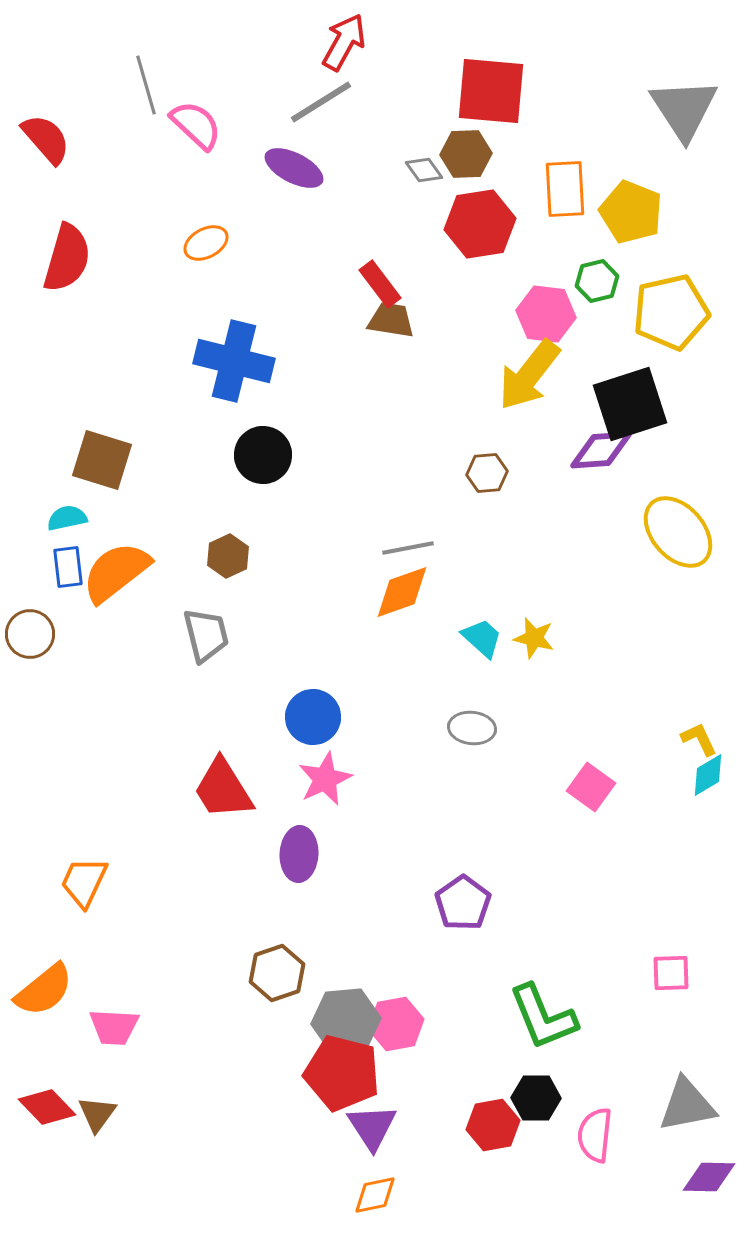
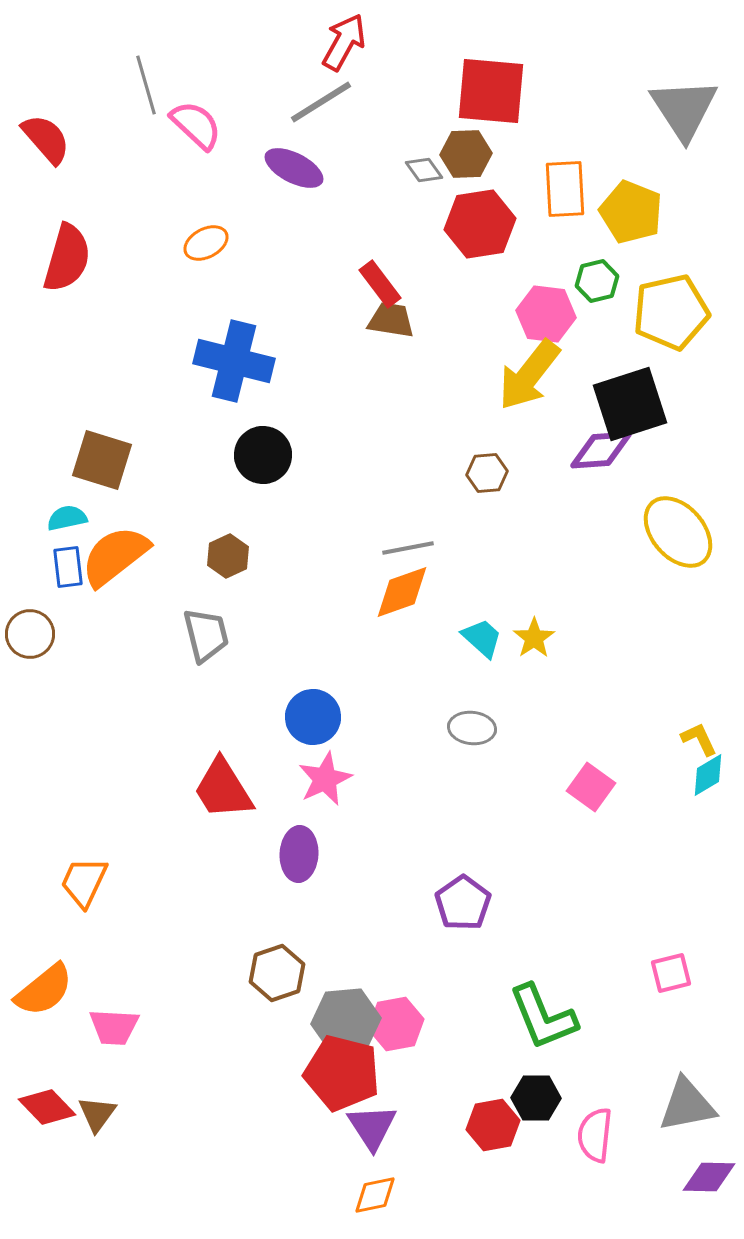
orange semicircle at (116, 572): moved 1 px left, 16 px up
yellow star at (534, 638): rotated 24 degrees clockwise
pink square at (671, 973): rotated 12 degrees counterclockwise
